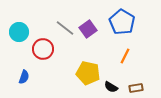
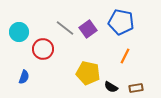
blue pentagon: moved 1 px left; rotated 20 degrees counterclockwise
